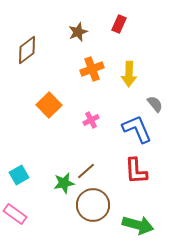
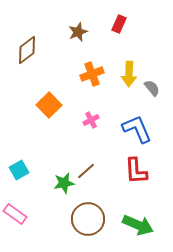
orange cross: moved 5 px down
gray semicircle: moved 3 px left, 16 px up
cyan square: moved 5 px up
brown circle: moved 5 px left, 14 px down
green arrow: rotated 8 degrees clockwise
